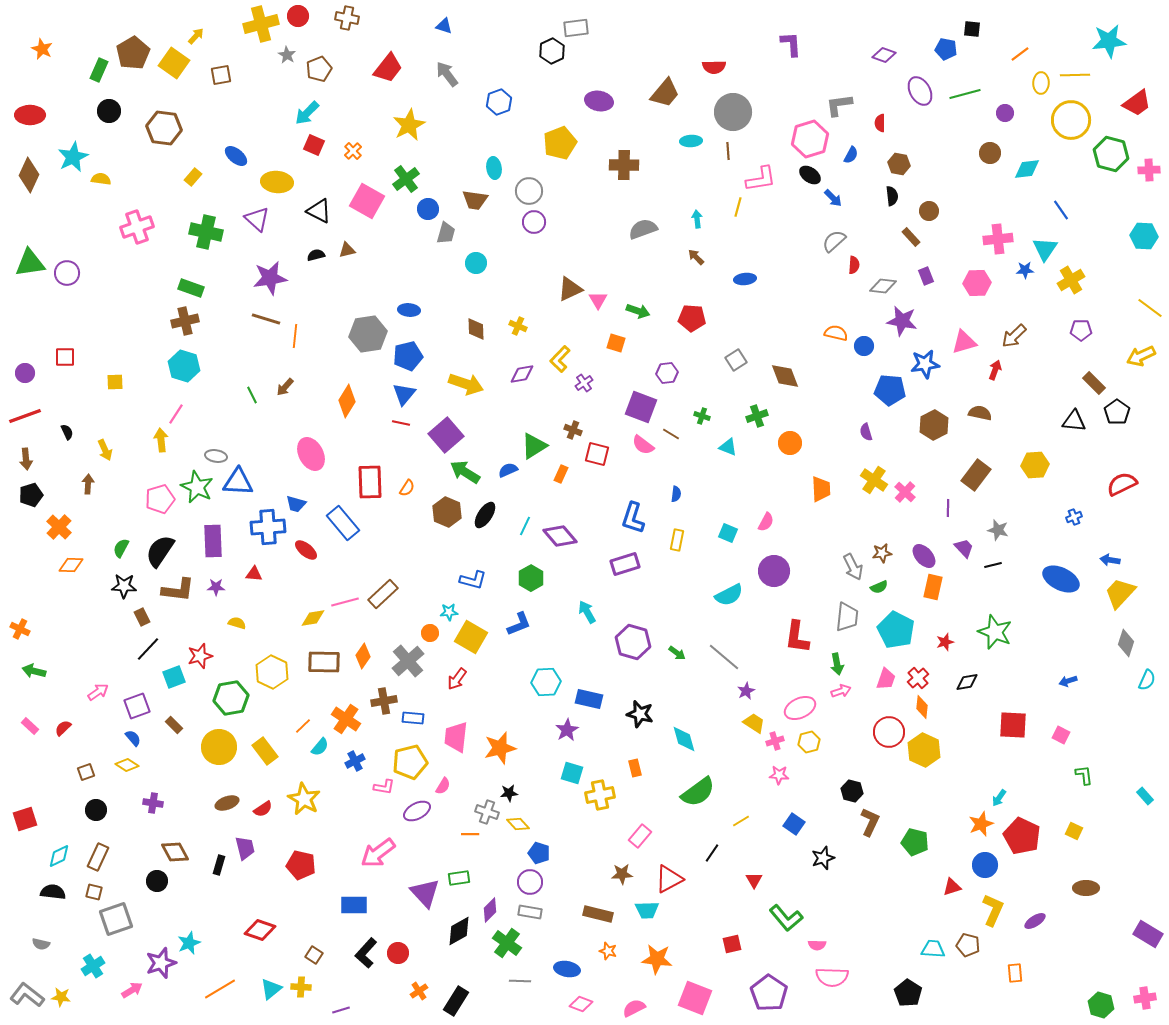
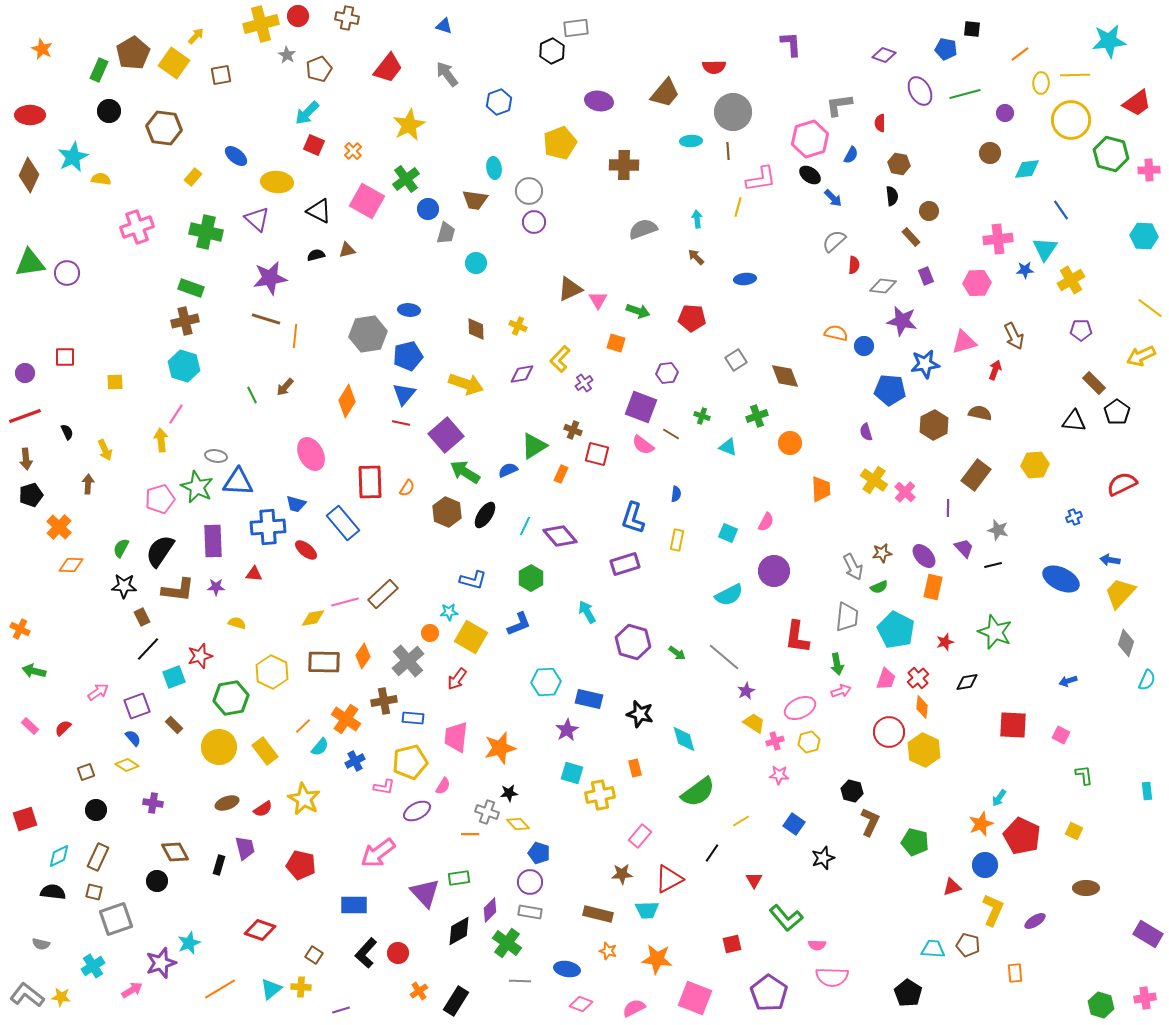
brown arrow at (1014, 336): rotated 72 degrees counterclockwise
cyan rectangle at (1145, 796): moved 2 px right, 5 px up; rotated 36 degrees clockwise
